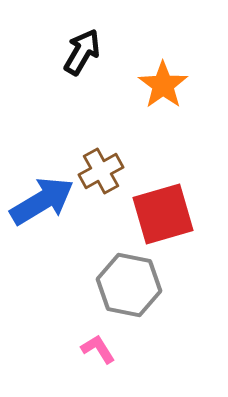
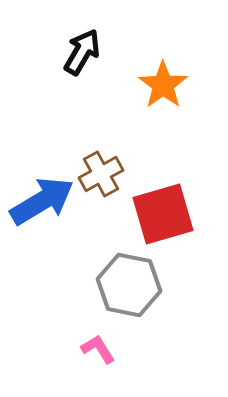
brown cross: moved 3 px down
